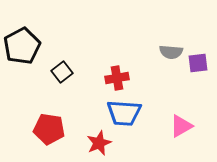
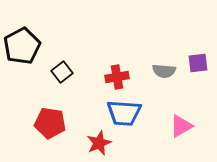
gray semicircle: moved 7 px left, 19 px down
red cross: moved 1 px up
red pentagon: moved 1 px right, 6 px up
